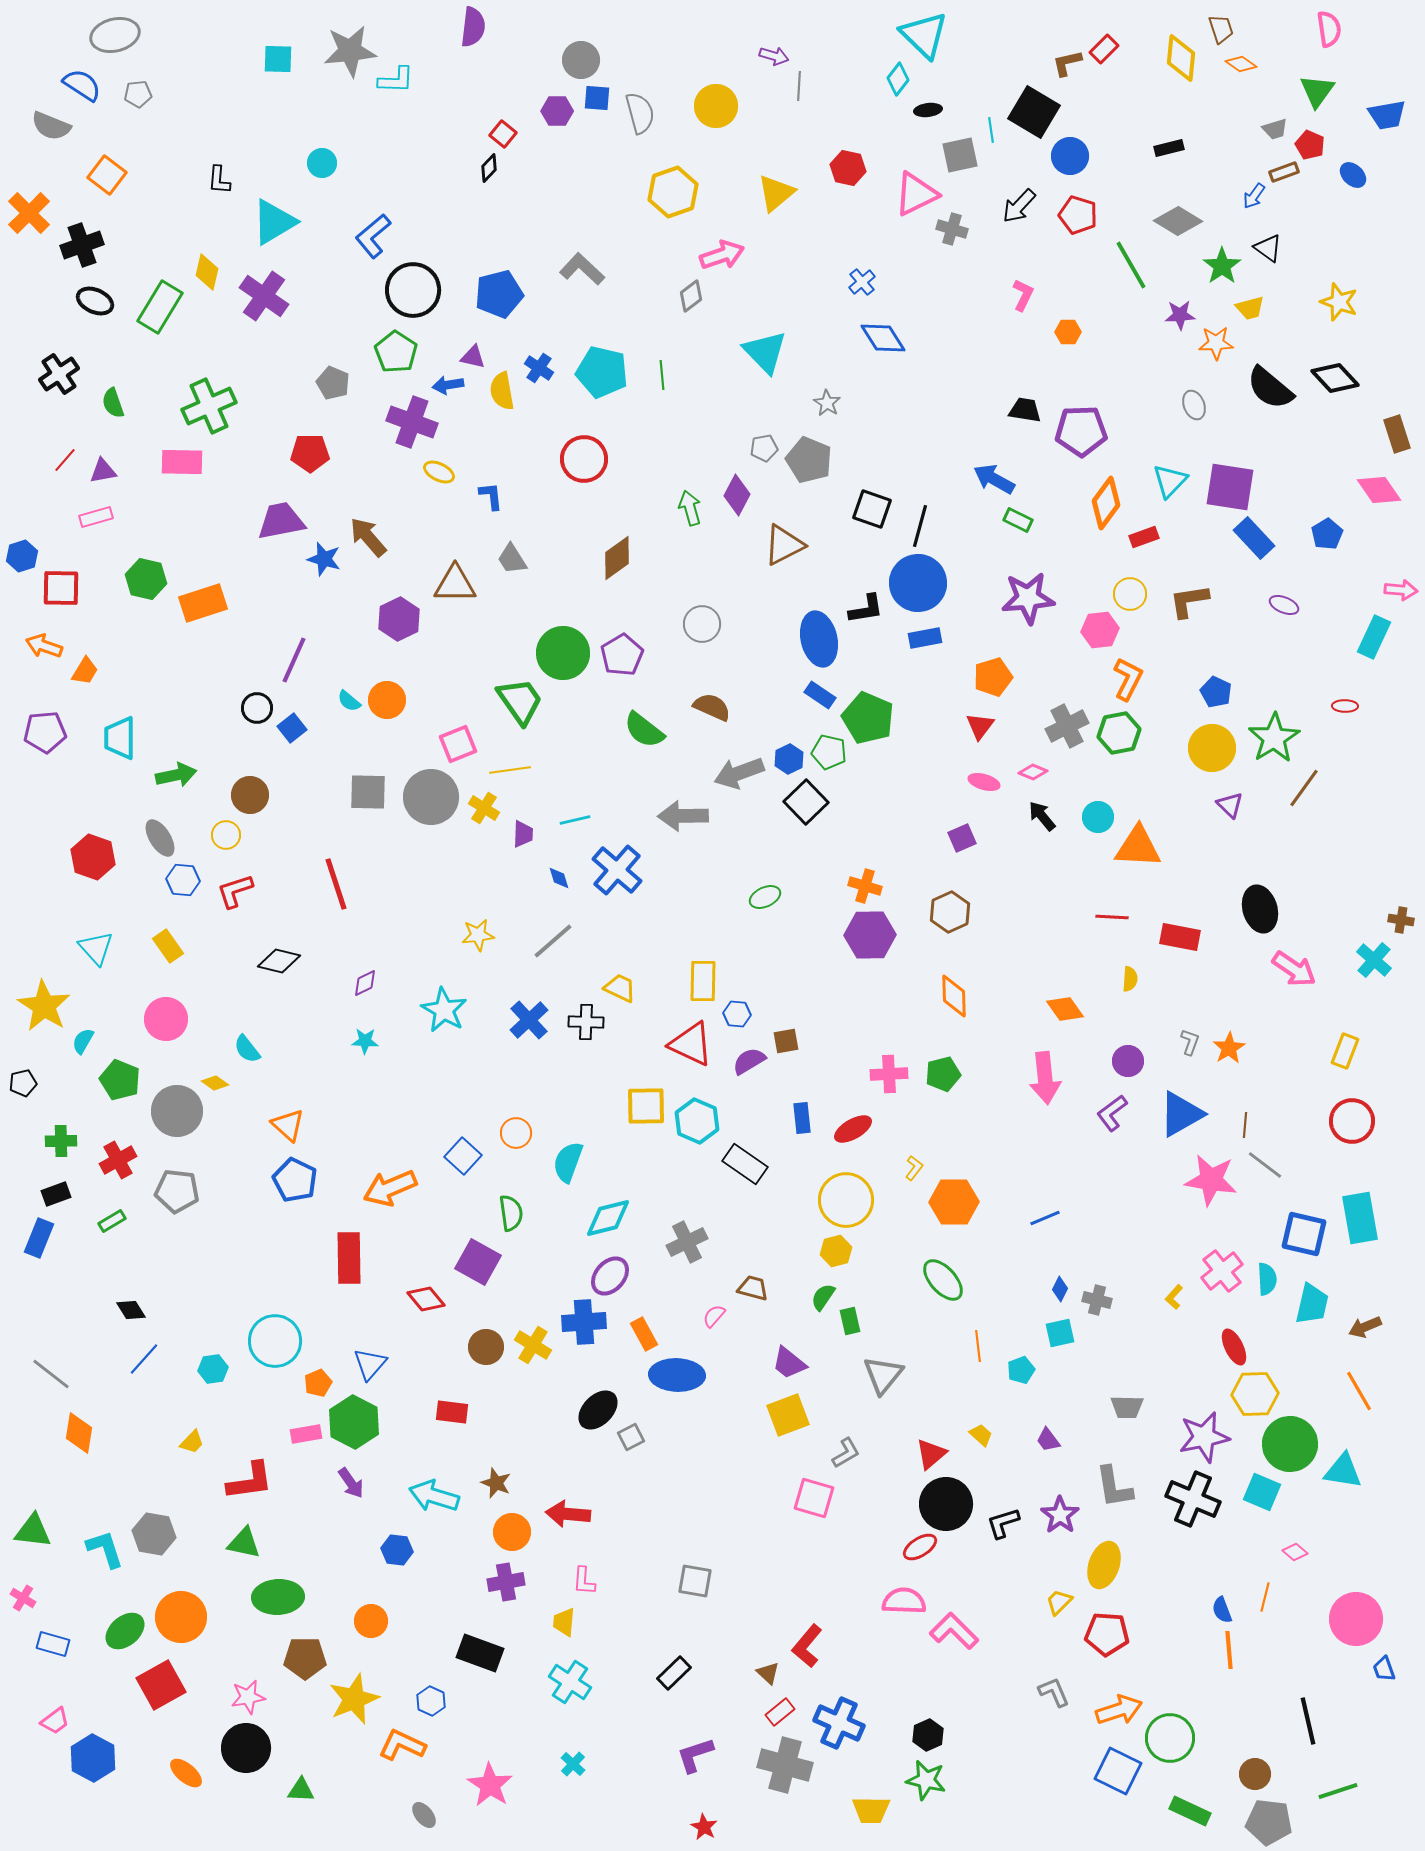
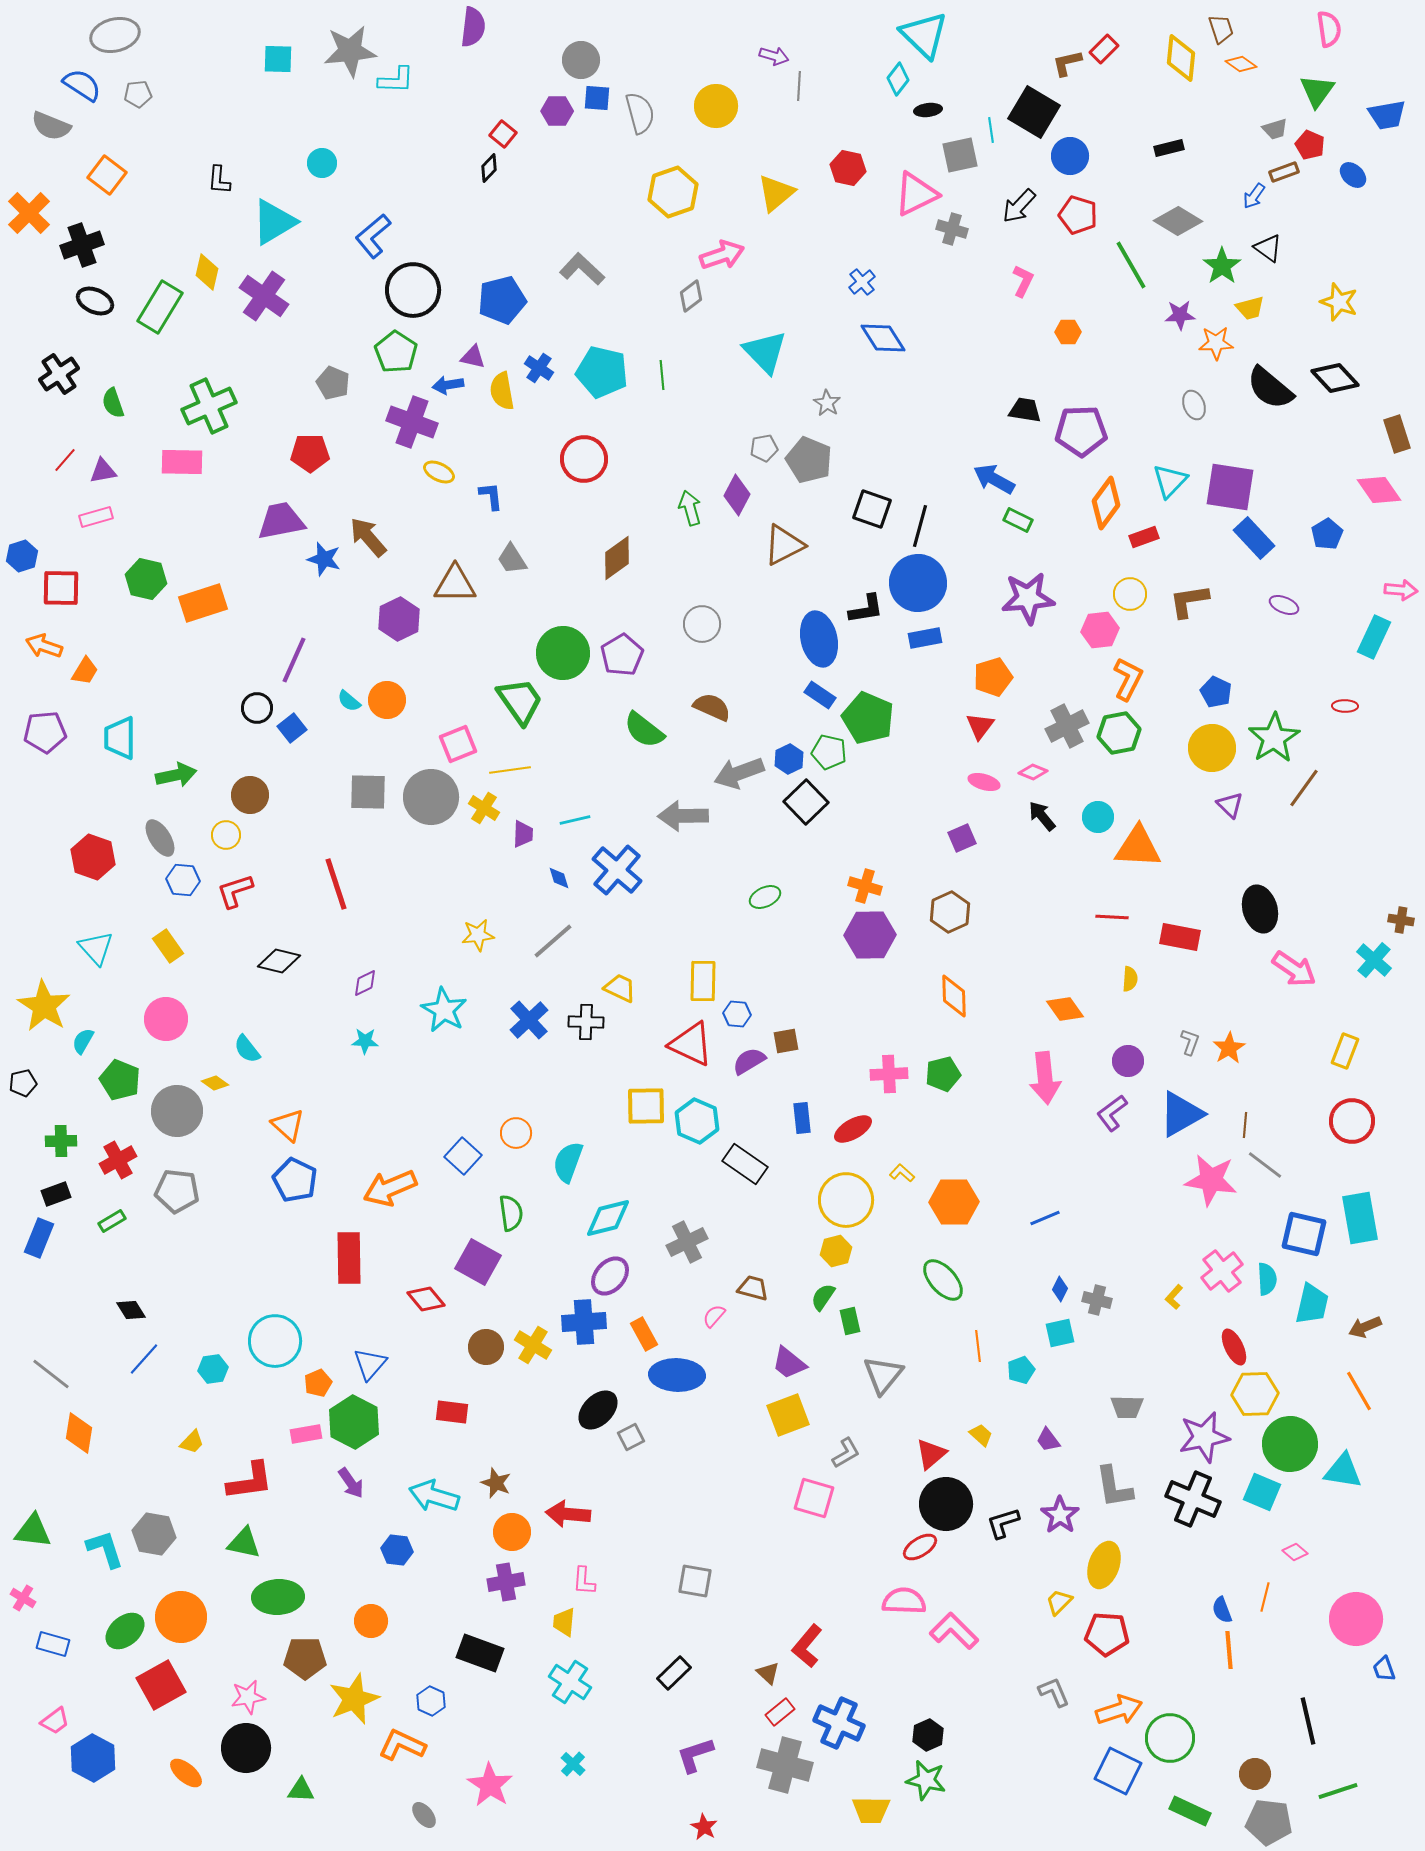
blue pentagon at (499, 294): moved 3 px right, 6 px down
pink L-shape at (1023, 295): moved 14 px up
yellow L-shape at (914, 1168): moved 12 px left, 5 px down; rotated 85 degrees counterclockwise
